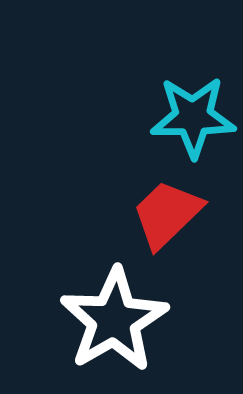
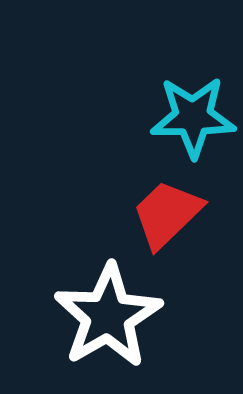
white star: moved 6 px left, 4 px up
